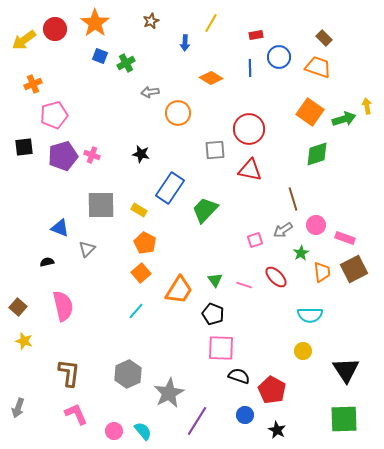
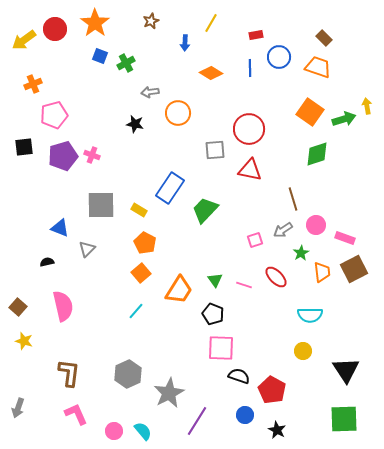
orange diamond at (211, 78): moved 5 px up
black star at (141, 154): moved 6 px left, 30 px up
